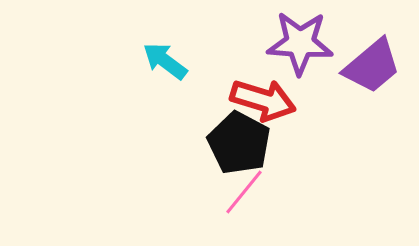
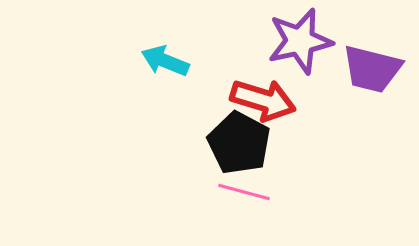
purple star: moved 2 px up; rotated 16 degrees counterclockwise
cyan arrow: rotated 15 degrees counterclockwise
purple trapezoid: moved 3 px down; rotated 54 degrees clockwise
pink line: rotated 66 degrees clockwise
